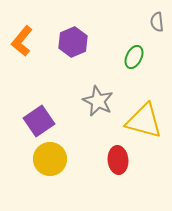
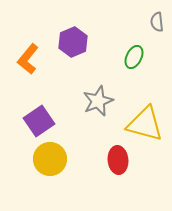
orange L-shape: moved 6 px right, 18 px down
gray star: rotated 24 degrees clockwise
yellow triangle: moved 1 px right, 3 px down
